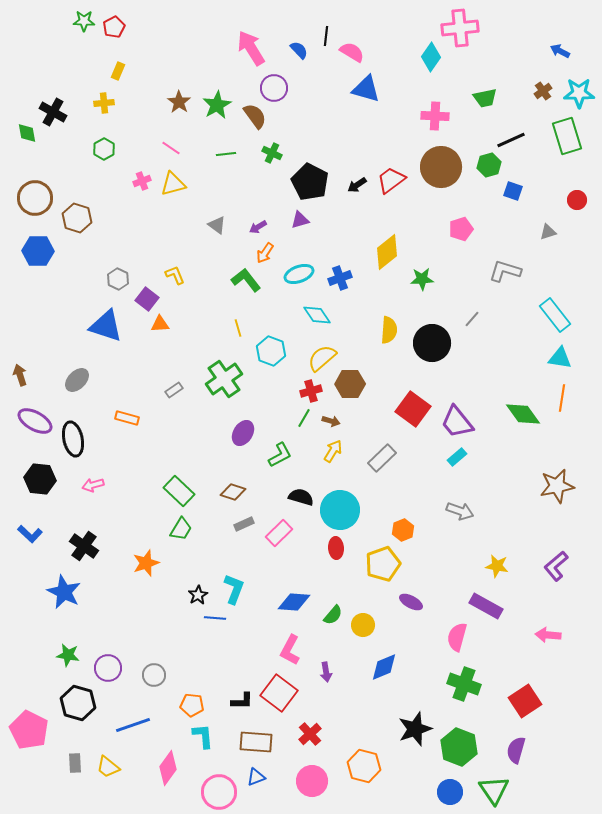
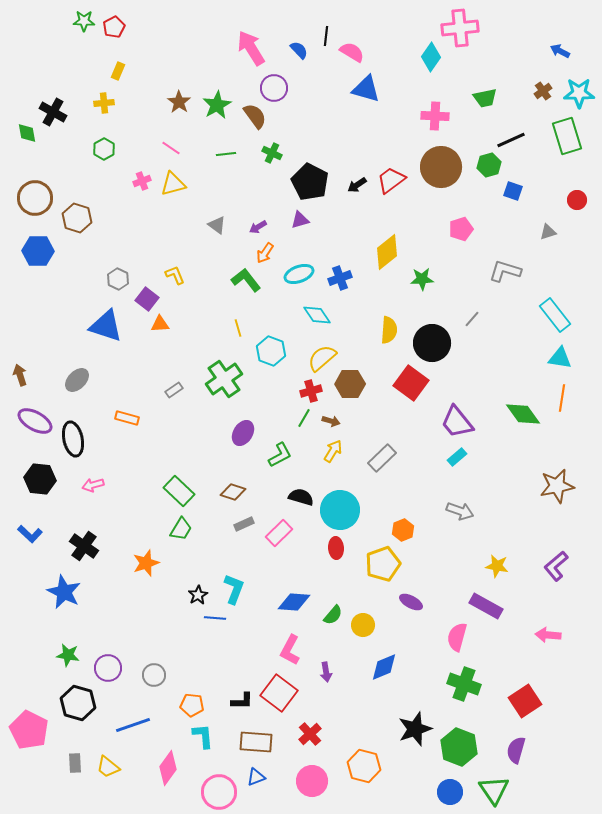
red square at (413, 409): moved 2 px left, 26 px up
